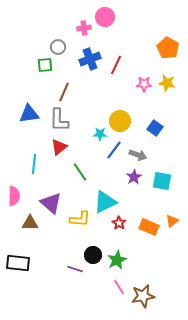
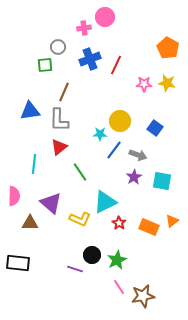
blue triangle: moved 1 px right, 3 px up
yellow L-shape: rotated 20 degrees clockwise
black circle: moved 1 px left
